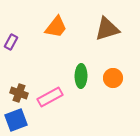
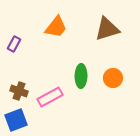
purple rectangle: moved 3 px right, 2 px down
brown cross: moved 2 px up
